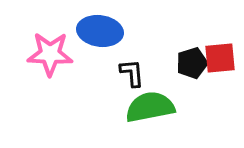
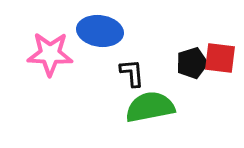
red square: rotated 12 degrees clockwise
